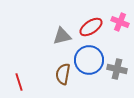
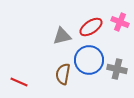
red line: rotated 48 degrees counterclockwise
